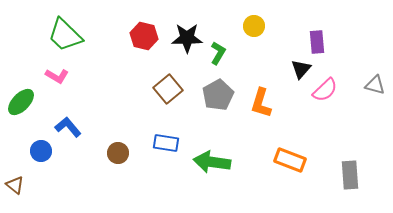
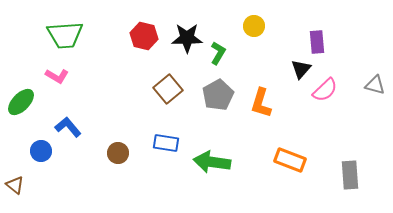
green trapezoid: rotated 48 degrees counterclockwise
